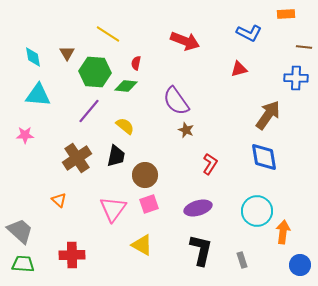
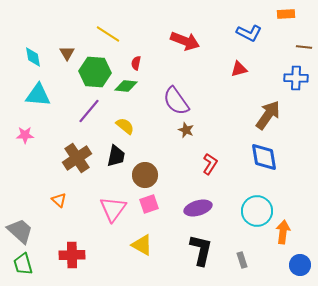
green trapezoid: rotated 110 degrees counterclockwise
